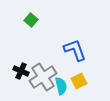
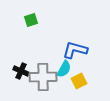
green square: rotated 32 degrees clockwise
blue L-shape: rotated 55 degrees counterclockwise
gray cross: rotated 32 degrees clockwise
cyan semicircle: moved 3 px right, 17 px up; rotated 42 degrees clockwise
